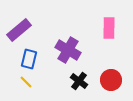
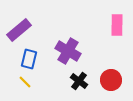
pink rectangle: moved 8 px right, 3 px up
purple cross: moved 1 px down
yellow line: moved 1 px left
